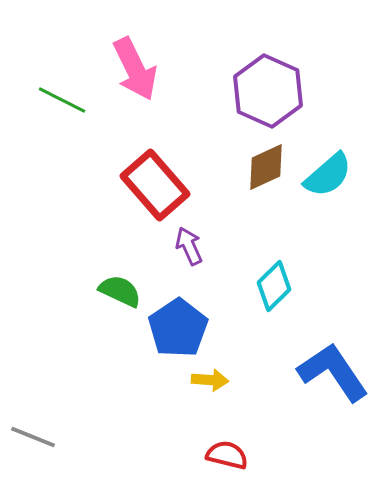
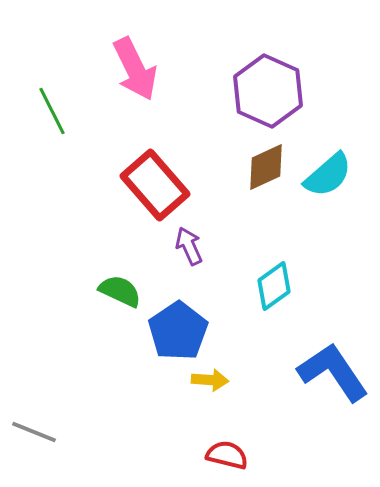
green line: moved 10 px left, 11 px down; rotated 36 degrees clockwise
cyan diamond: rotated 9 degrees clockwise
blue pentagon: moved 3 px down
gray line: moved 1 px right, 5 px up
